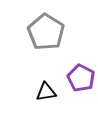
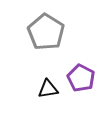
black triangle: moved 2 px right, 3 px up
